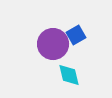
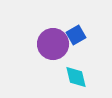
cyan diamond: moved 7 px right, 2 px down
